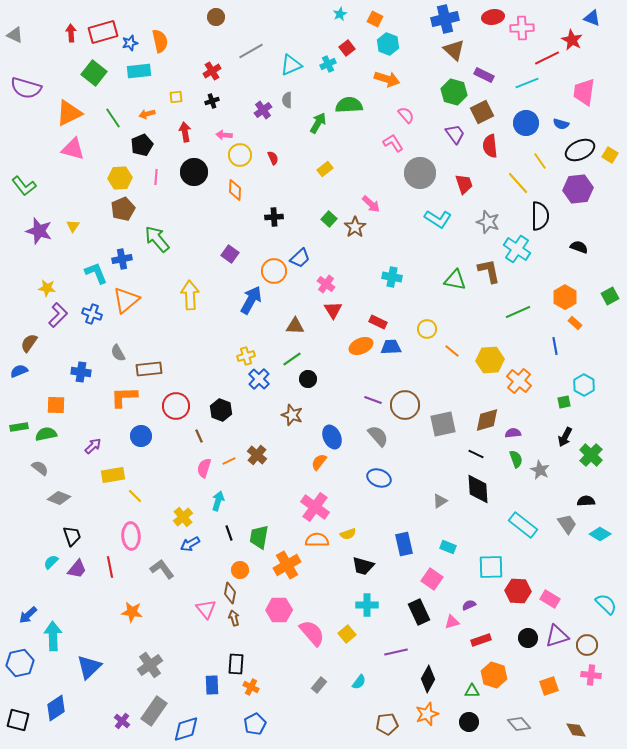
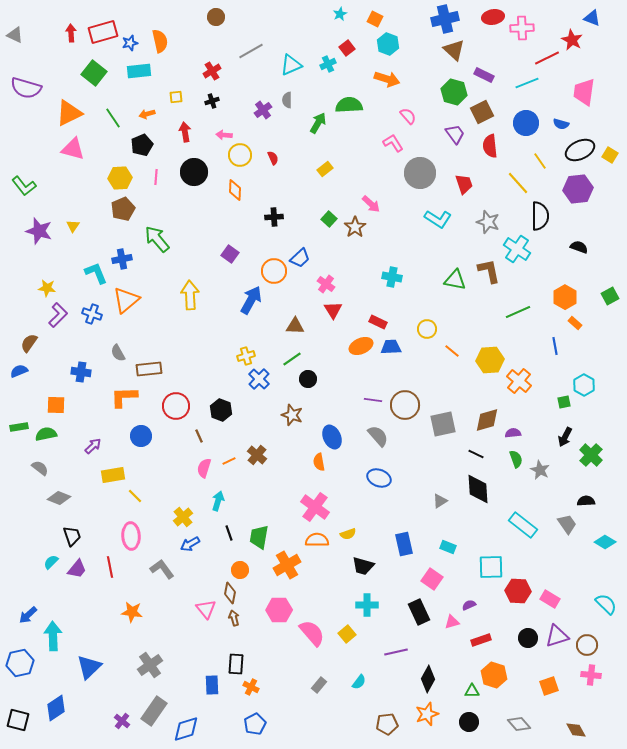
pink semicircle at (406, 115): moved 2 px right, 1 px down
purple line at (373, 400): rotated 12 degrees counterclockwise
orange semicircle at (319, 462): rotated 48 degrees counterclockwise
cyan diamond at (600, 534): moved 5 px right, 8 px down
